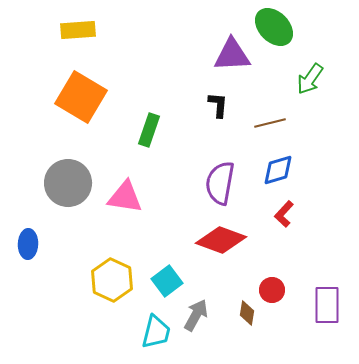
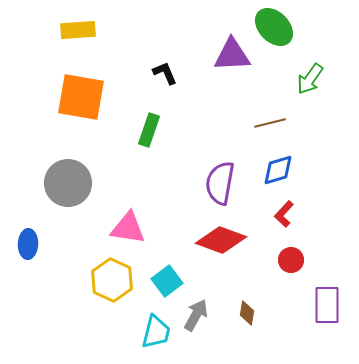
orange square: rotated 21 degrees counterclockwise
black L-shape: moved 53 px left, 32 px up; rotated 28 degrees counterclockwise
pink triangle: moved 3 px right, 31 px down
red circle: moved 19 px right, 30 px up
